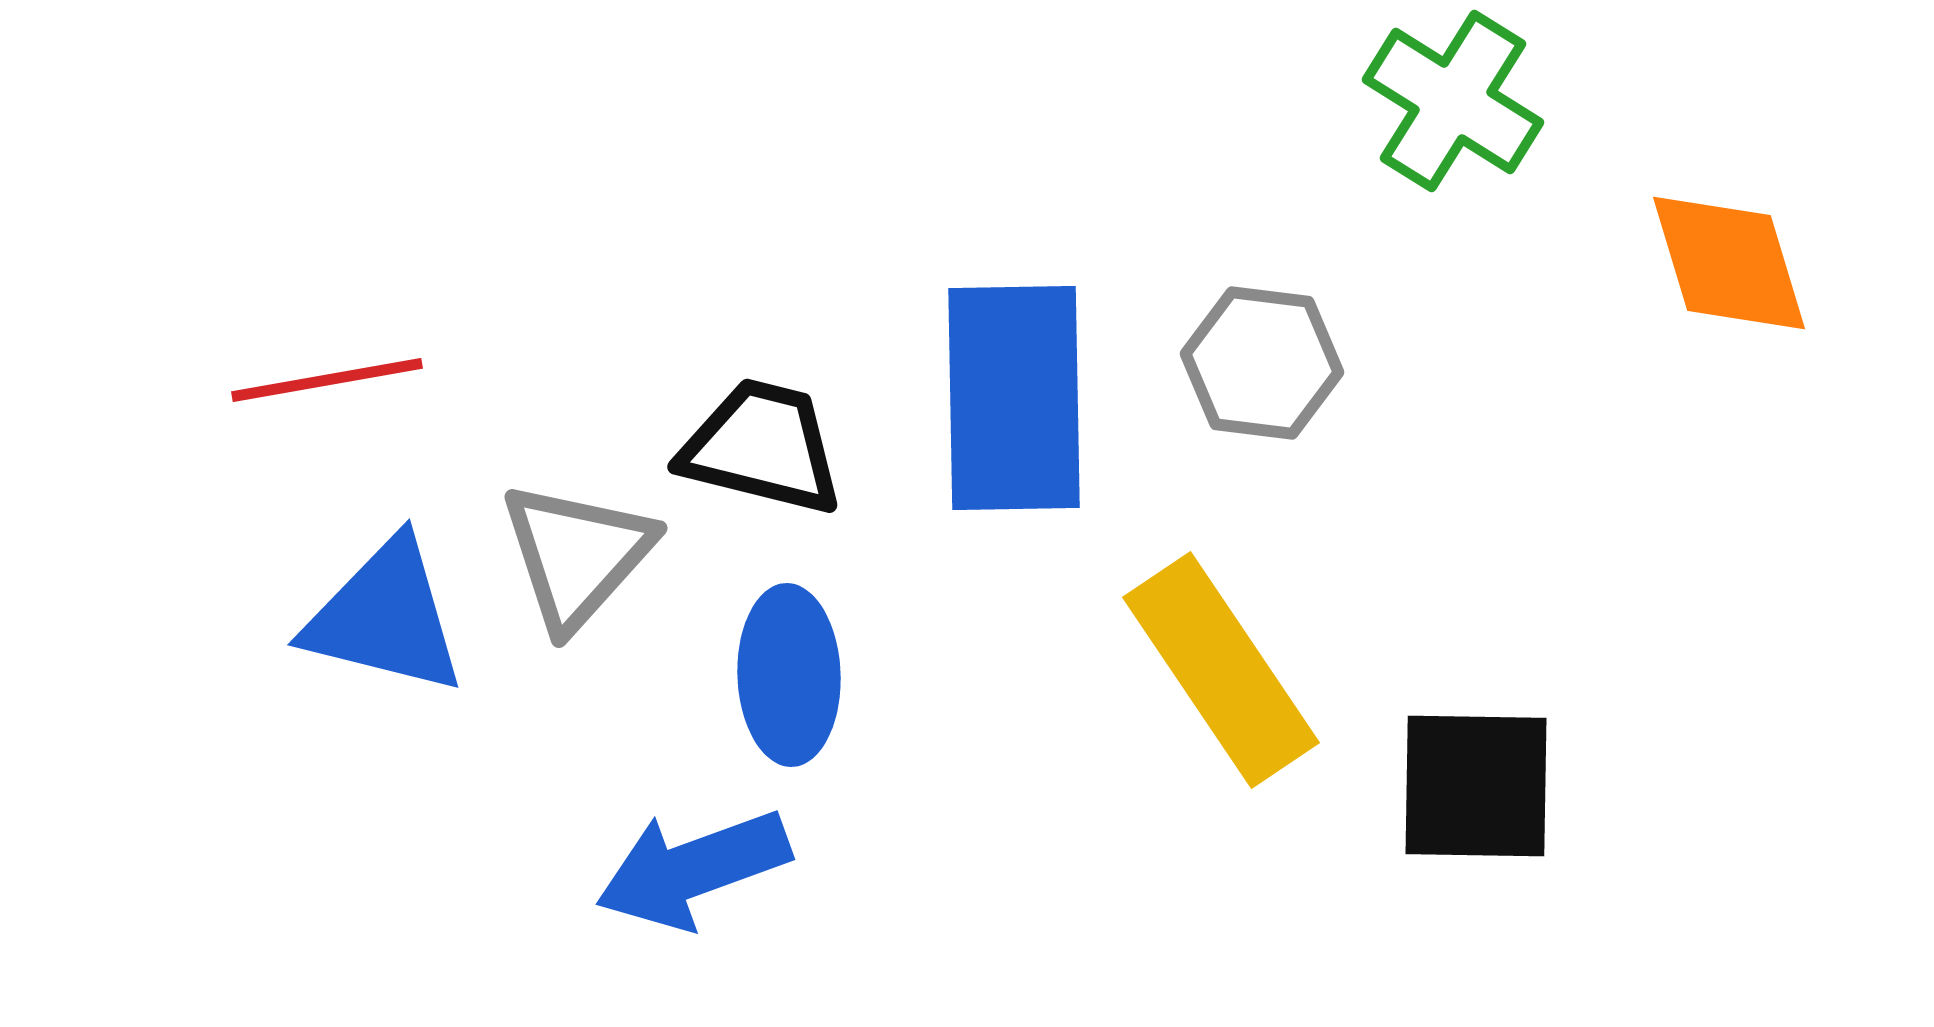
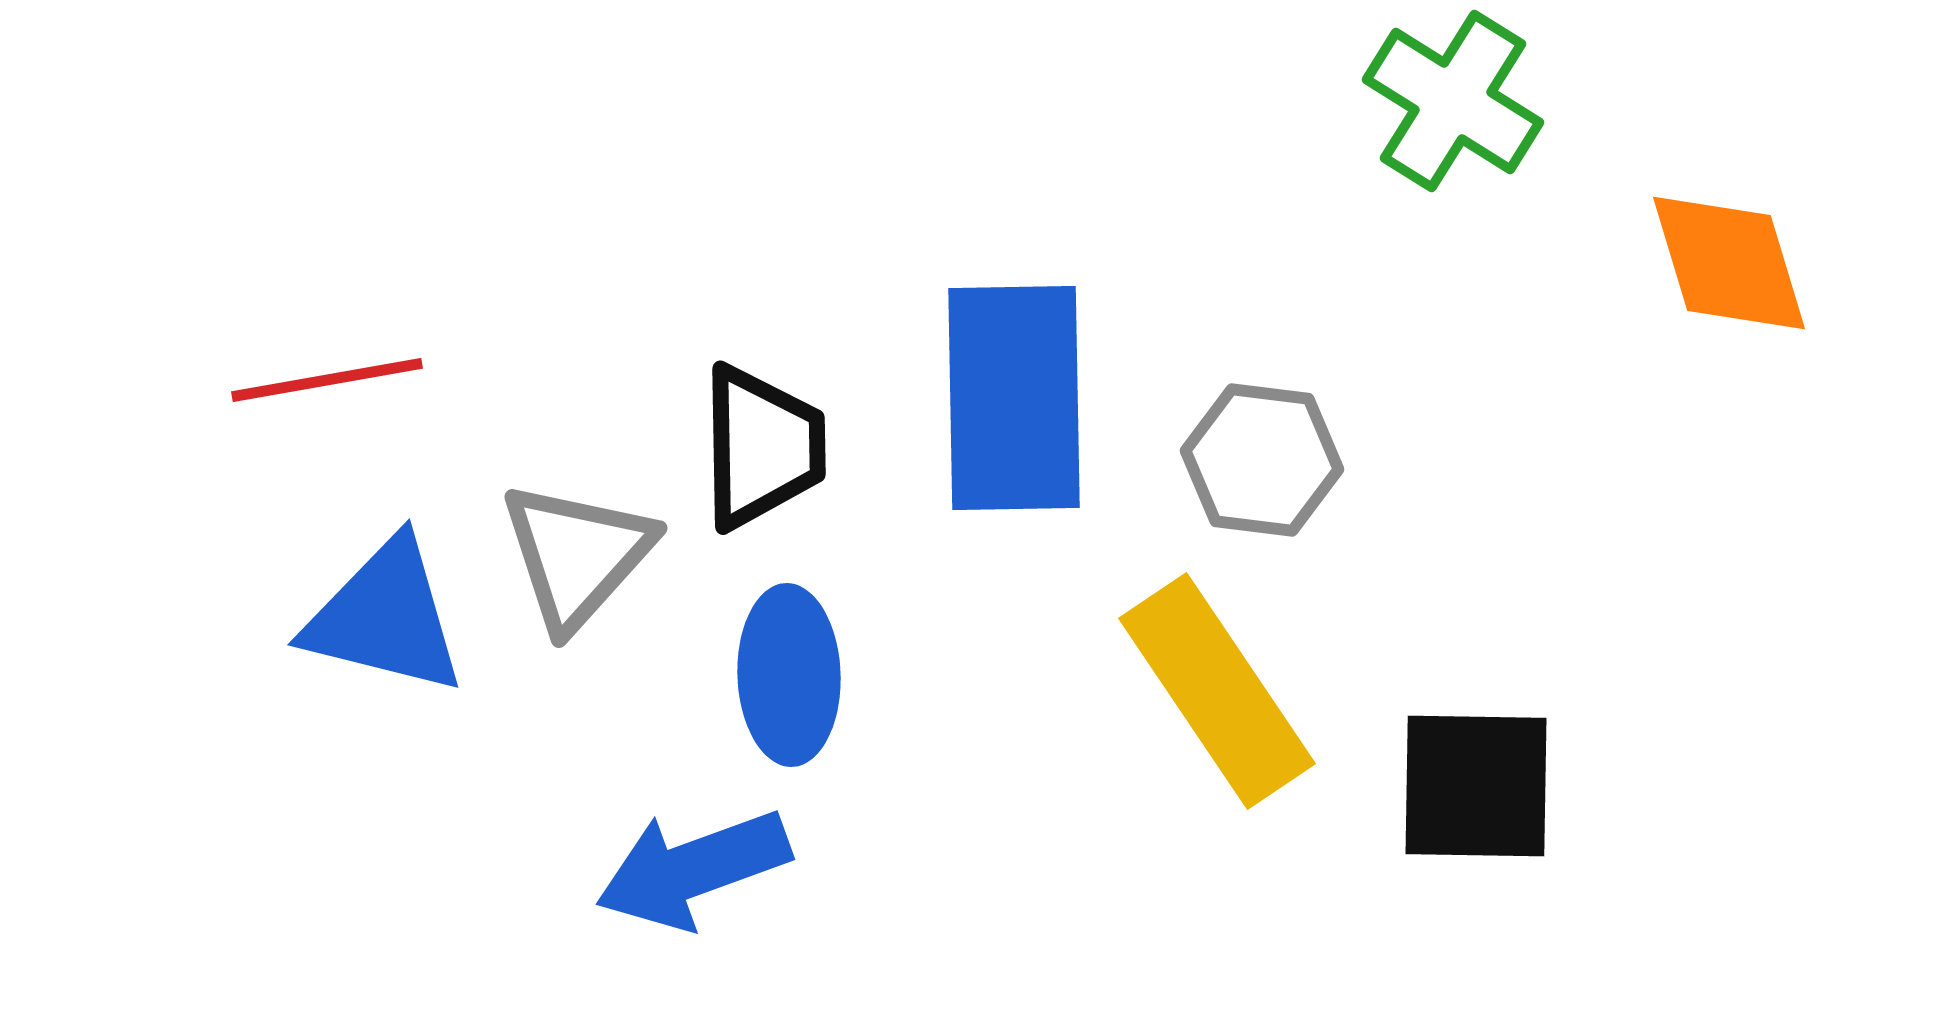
gray hexagon: moved 97 px down
black trapezoid: rotated 75 degrees clockwise
yellow rectangle: moved 4 px left, 21 px down
